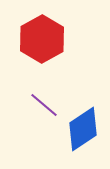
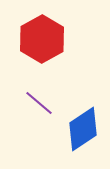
purple line: moved 5 px left, 2 px up
